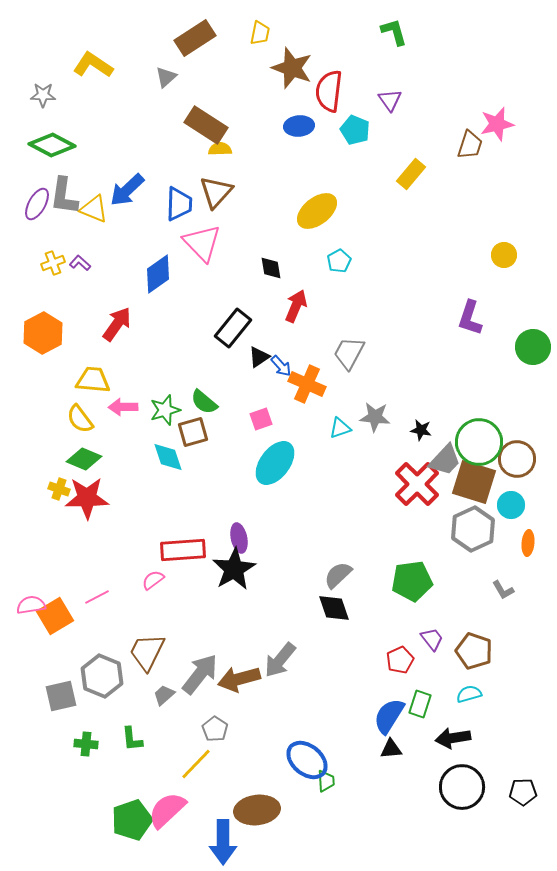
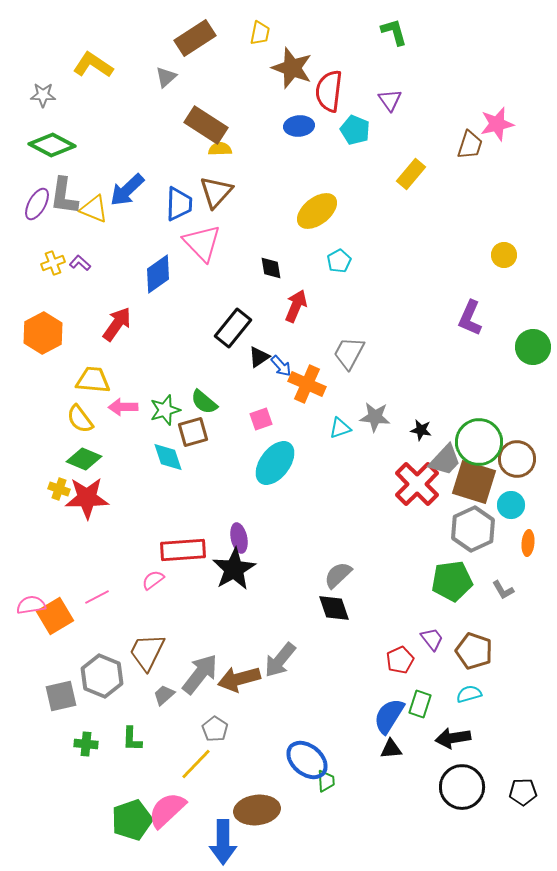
purple L-shape at (470, 318): rotated 6 degrees clockwise
green pentagon at (412, 581): moved 40 px right
green L-shape at (132, 739): rotated 8 degrees clockwise
